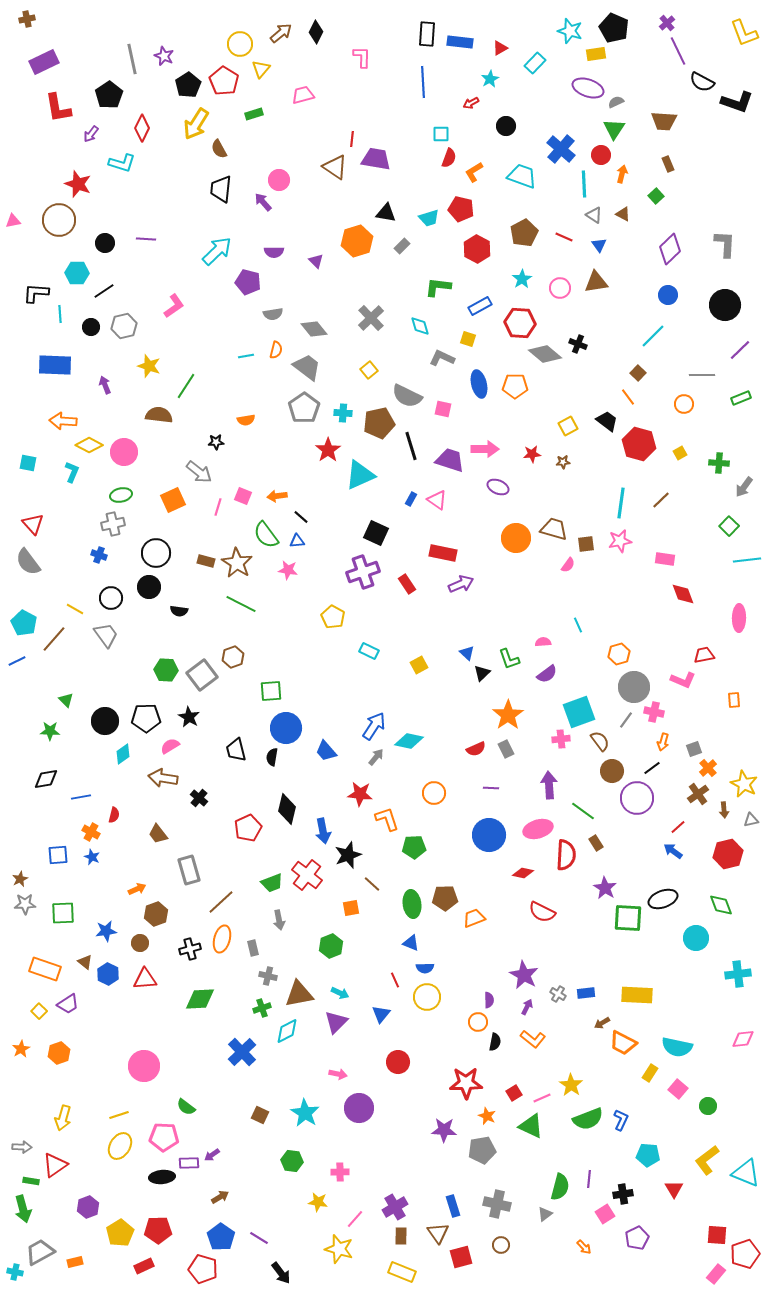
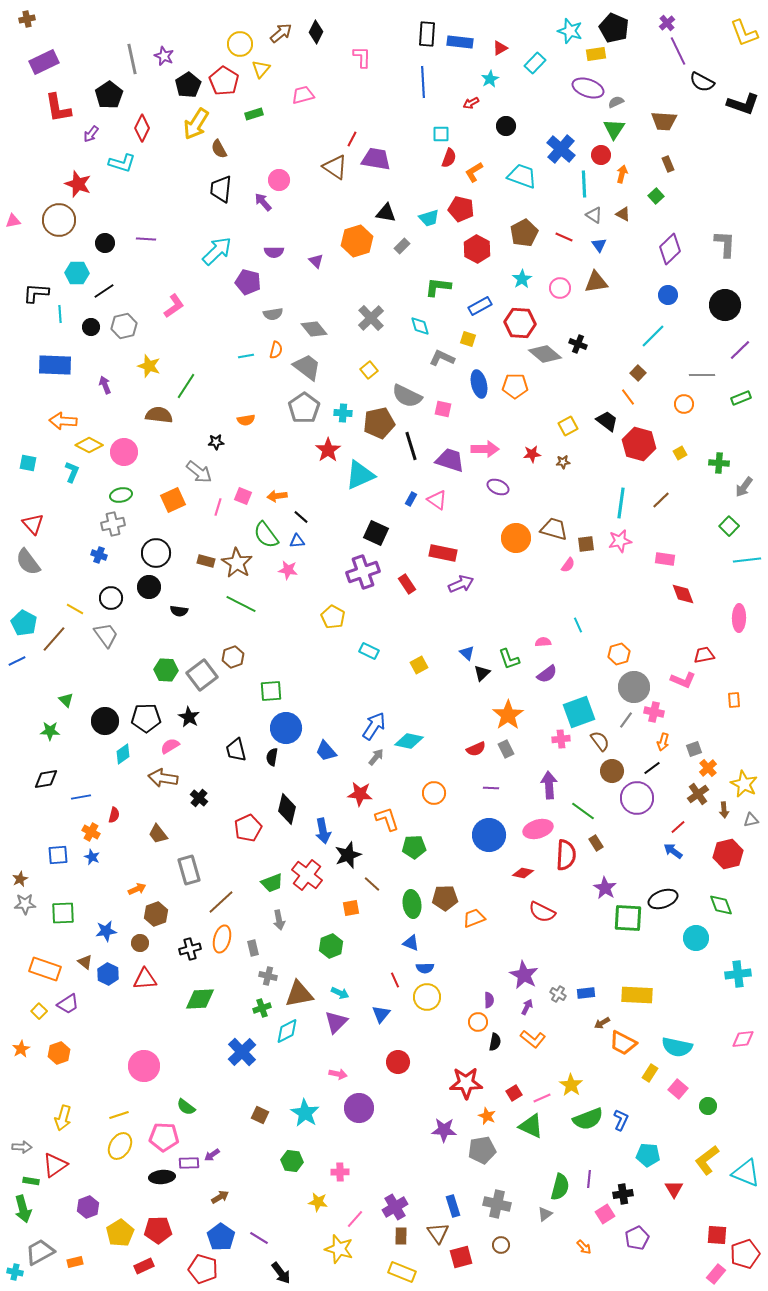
black L-shape at (737, 102): moved 6 px right, 2 px down
red line at (352, 139): rotated 21 degrees clockwise
